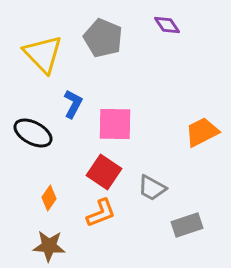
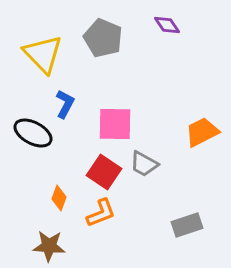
blue L-shape: moved 8 px left
gray trapezoid: moved 8 px left, 24 px up
orange diamond: moved 10 px right; rotated 15 degrees counterclockwise
